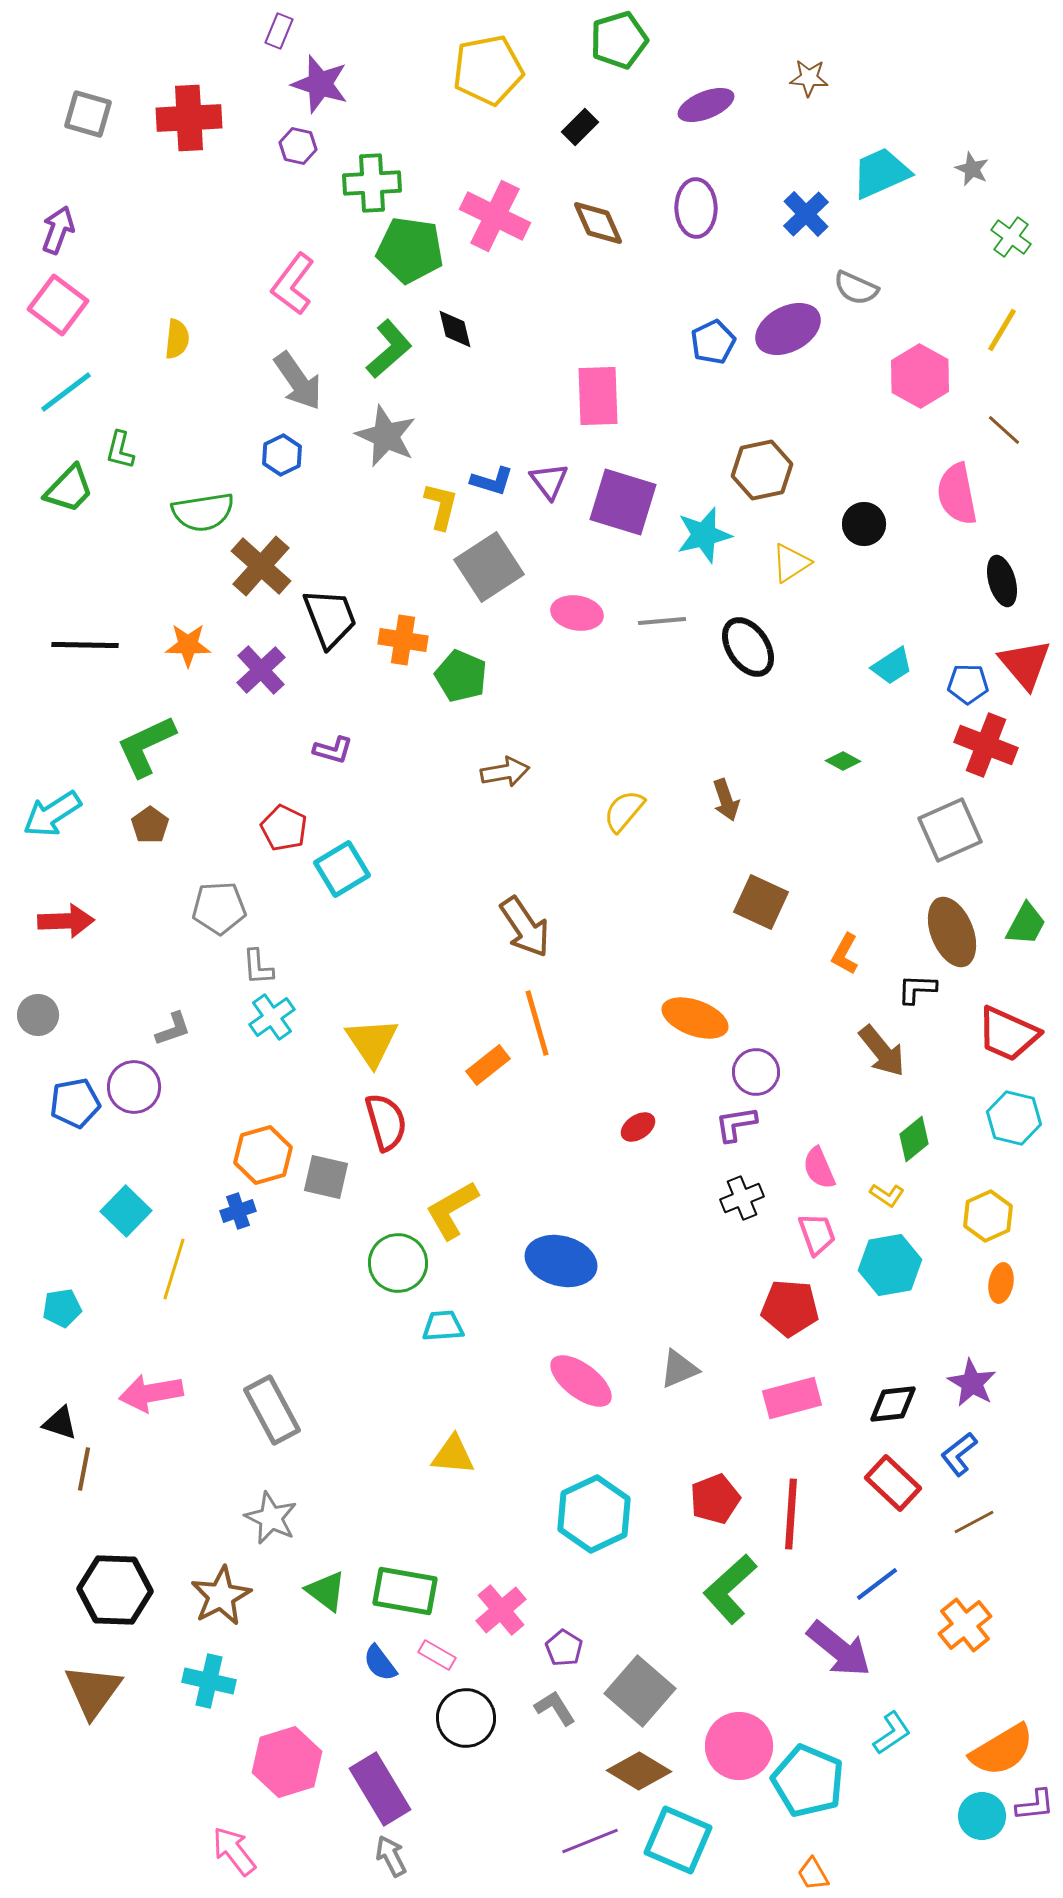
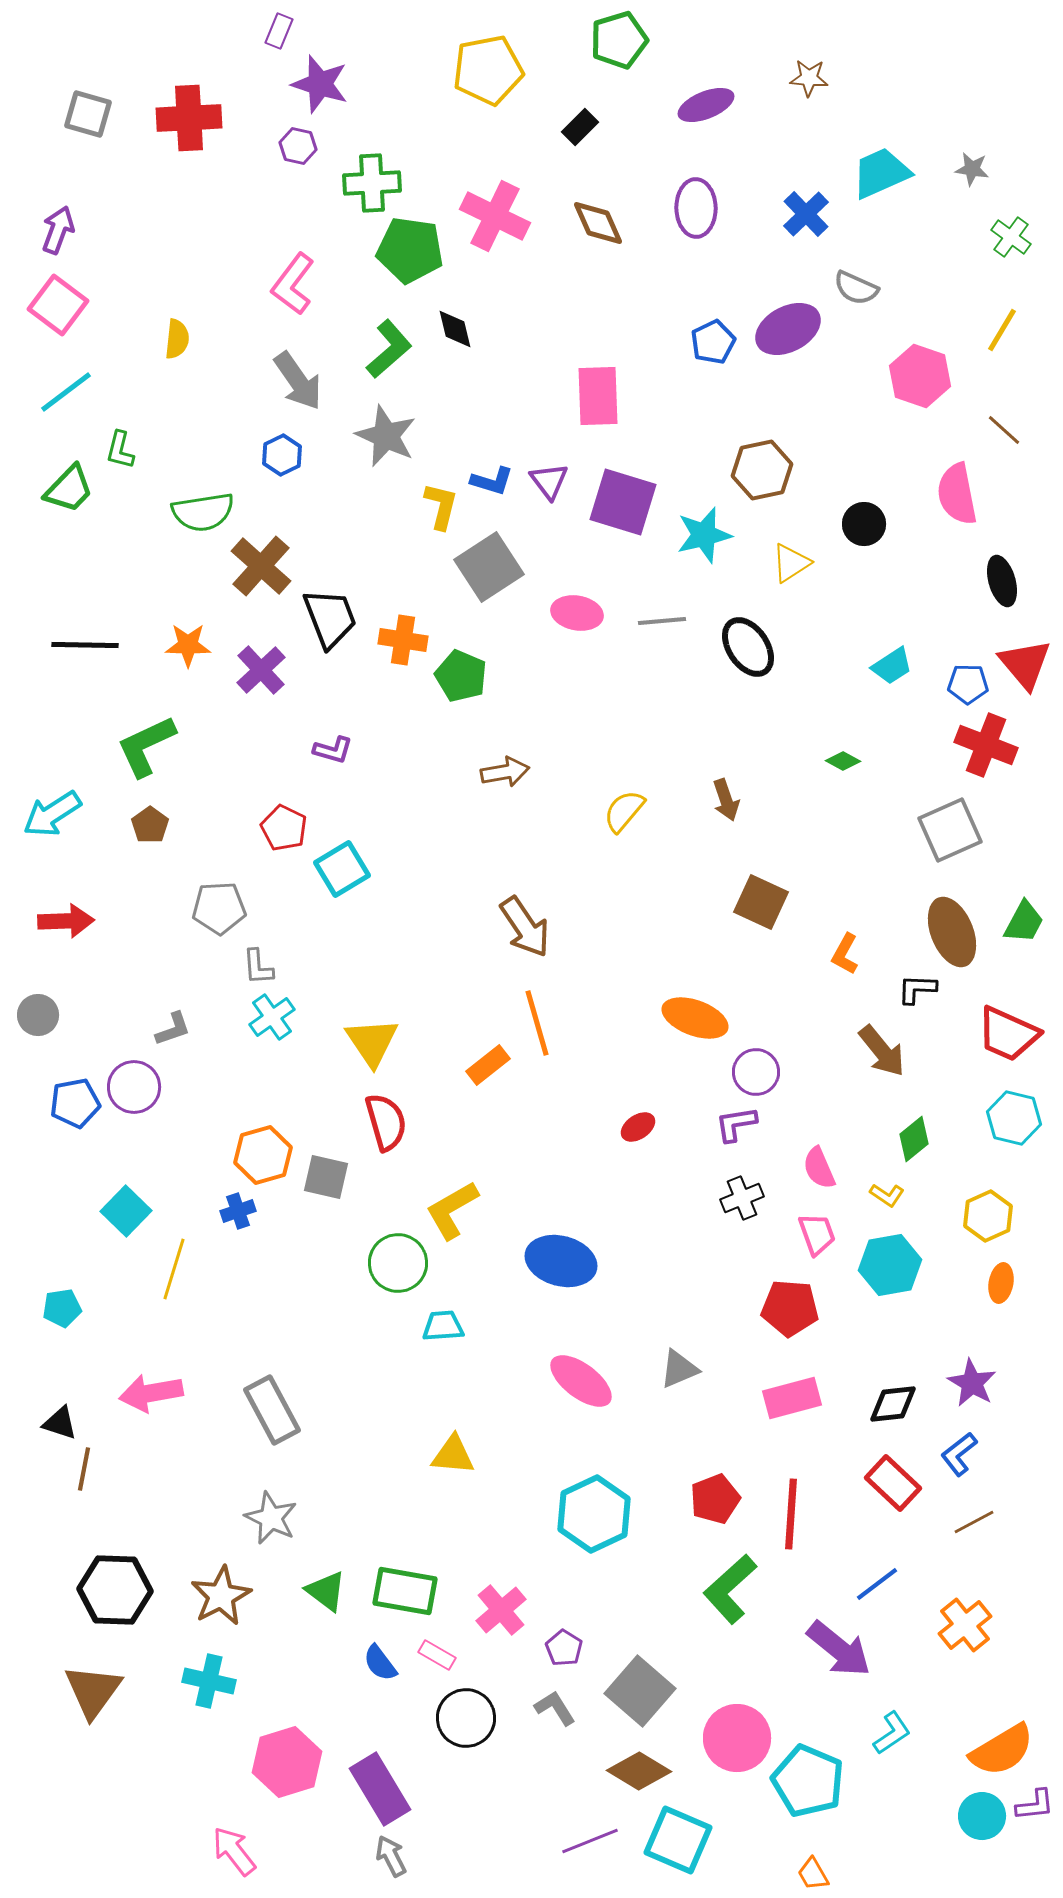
gray star at (972, 169): rotated 16 degrees counterclockwise
pink hexagon at (920, 376): rotated 10 degrees counterclockwise
green trapezoid at (1026, 924): moved 2 px left, 2 px up
pink circle at (739, 1746): moved 2 px left, 8 px up
